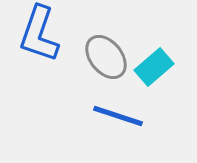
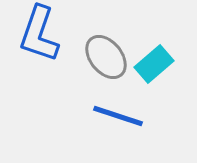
cyan rectangle: moved 3 px up
